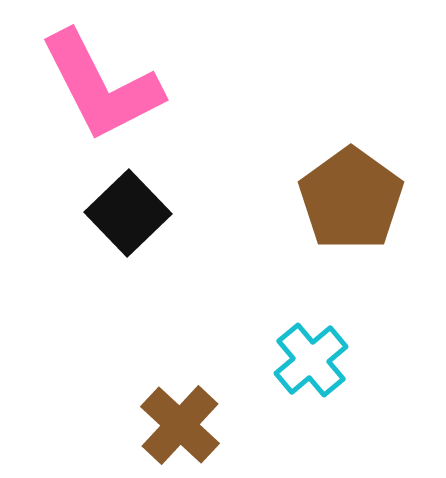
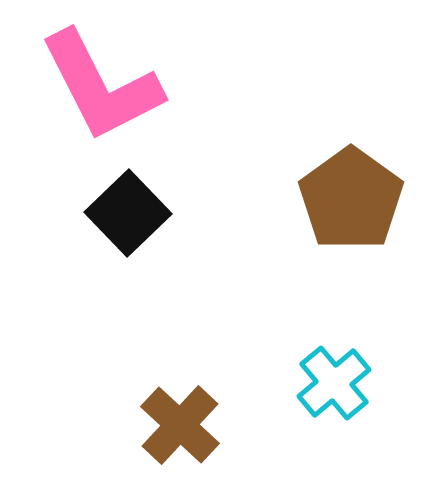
cyan cross: moved 23 px right, 23 px down
